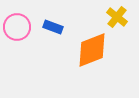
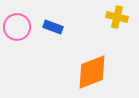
yellow cross: rotated 25 degrees counterclockwise
orange diamond: moved 22 px down
